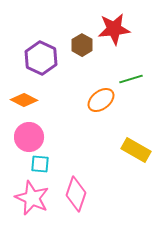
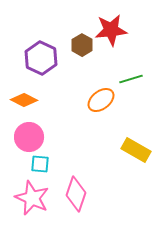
red star: moved 3 px left, 1 px down
